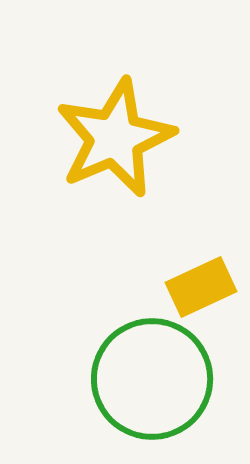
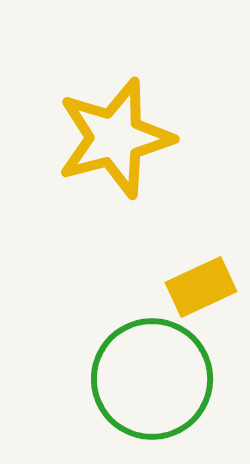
yellow star: rotated 8 degrees clockwise
